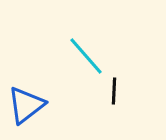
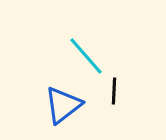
blue triangle: moved 37 px right
